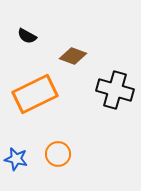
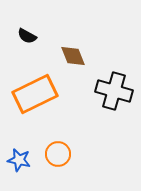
brown diamond: rotated 48 degrees clockwise
black cross: moved 1 px left, 1 px down
blue star: moved 3 px right, 1 px down
